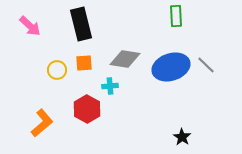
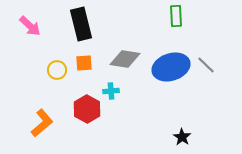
cyan cross: moved 1 px right, 5 px down
